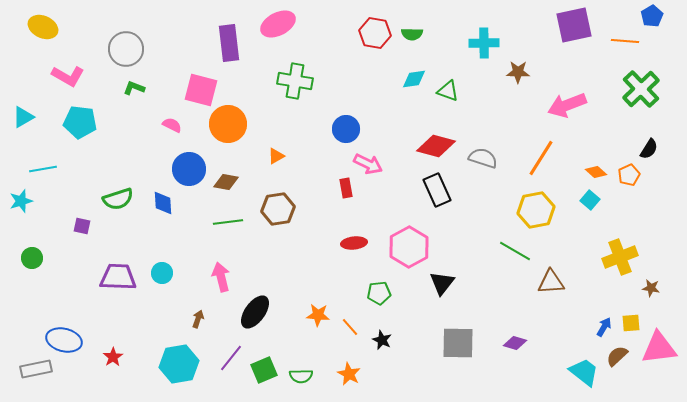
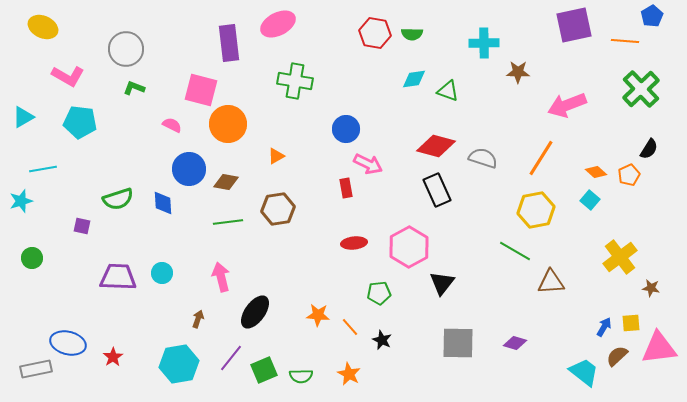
yellow cross at (620, 257): rotated 16 degrees counterclockwise
blue ellipse at (64, 340): moved 4 px right, 3 px down
